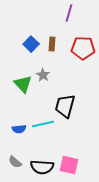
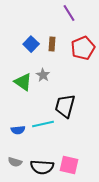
purple line: rotated 48 degrees counterclockwise
red pentagon: rotated 25 degrees counterclockwise
green triangle: moved 2 px up; rotated 12 degrees counterclockwise
blue semicircle: moved 1 px left, 1 px down
gray semicircle: rotated 24 degrees counterclockwise
